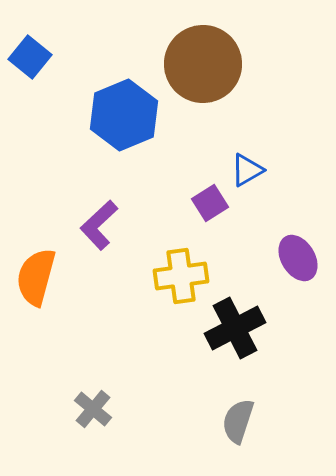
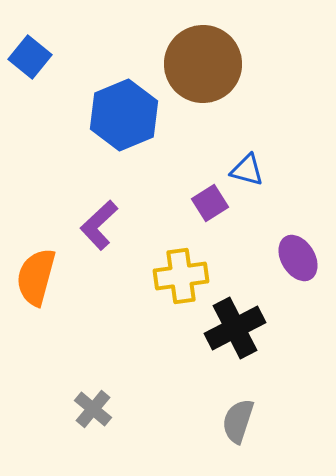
blue triangle: rotated 45 degrees clockwise
